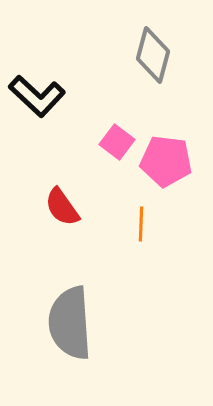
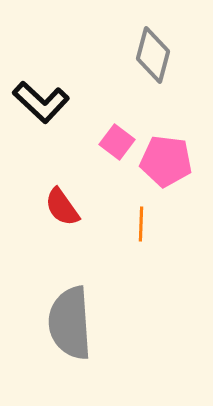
black L-shape: moved 4 px right, 6 px down
